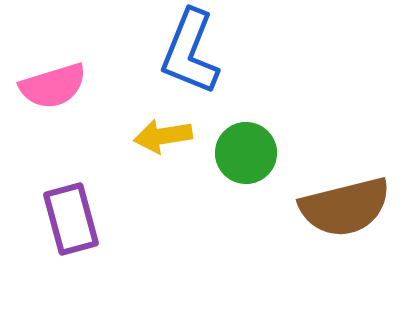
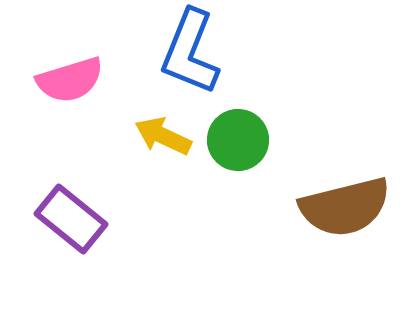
pink semicircle: moved 17 px right, 6 px up
yellow arrow: rotated 34 degrees clockwise
green circle: moved 8 px left, 13 px up
purple rectangle: rotated 36 degrees counterclockwise
